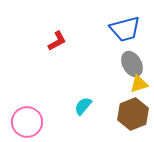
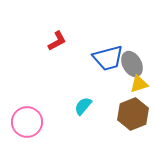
blue trapezoid: moved 17 px left, 29 px down
